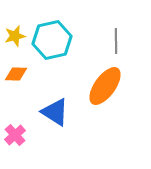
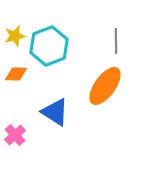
cyan hexagon: moved 3 px left, 6 px down; rotated 9 degrees counterclockwise
